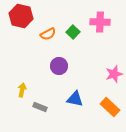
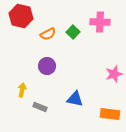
purple circle: moved 12 px left
orange rectangle: moved 7 px down; rotated 36 degrees counterclockwise
